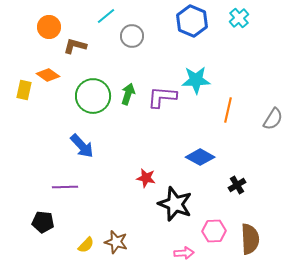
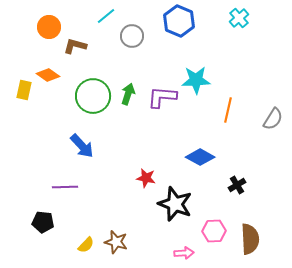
blue hexagon: moved 13 px left
